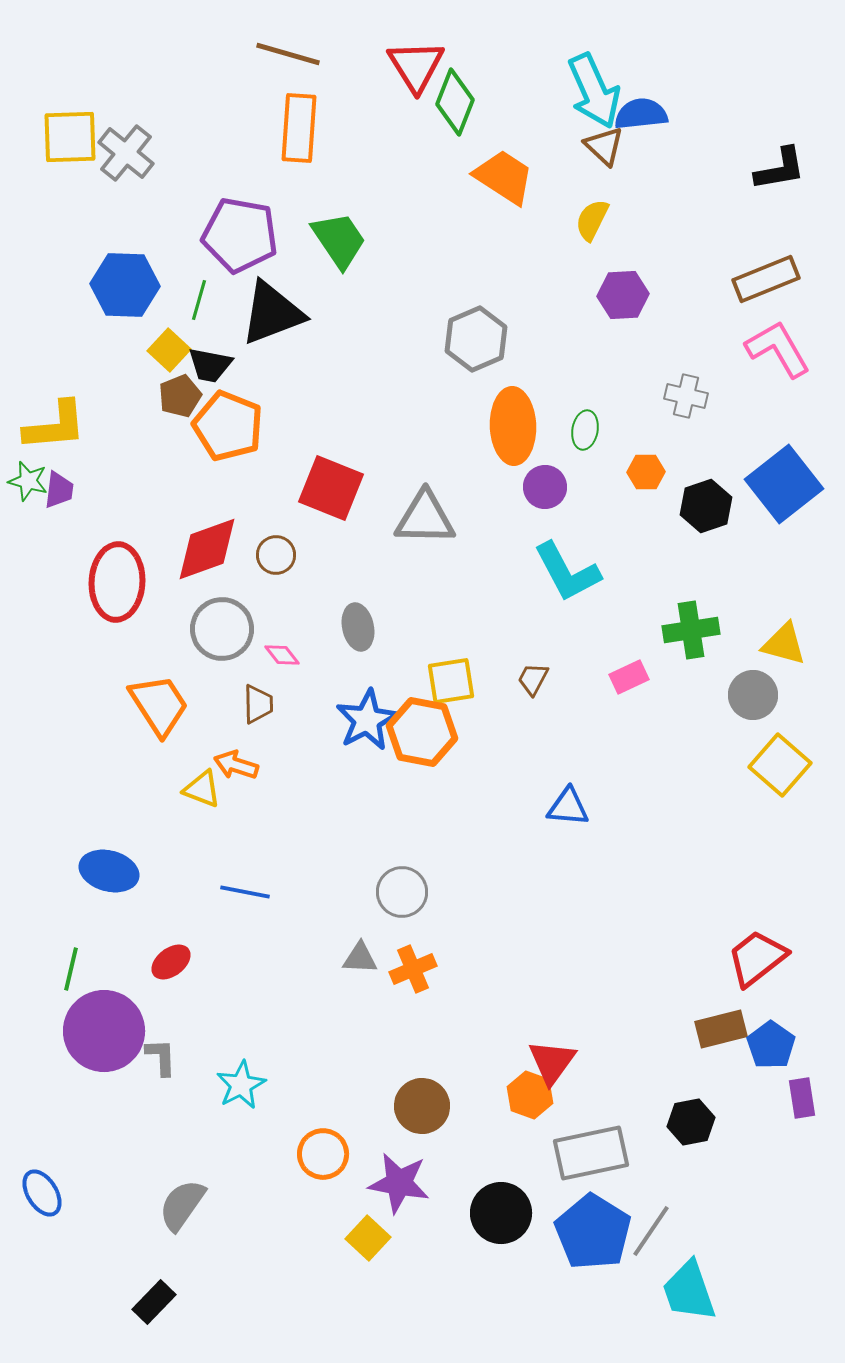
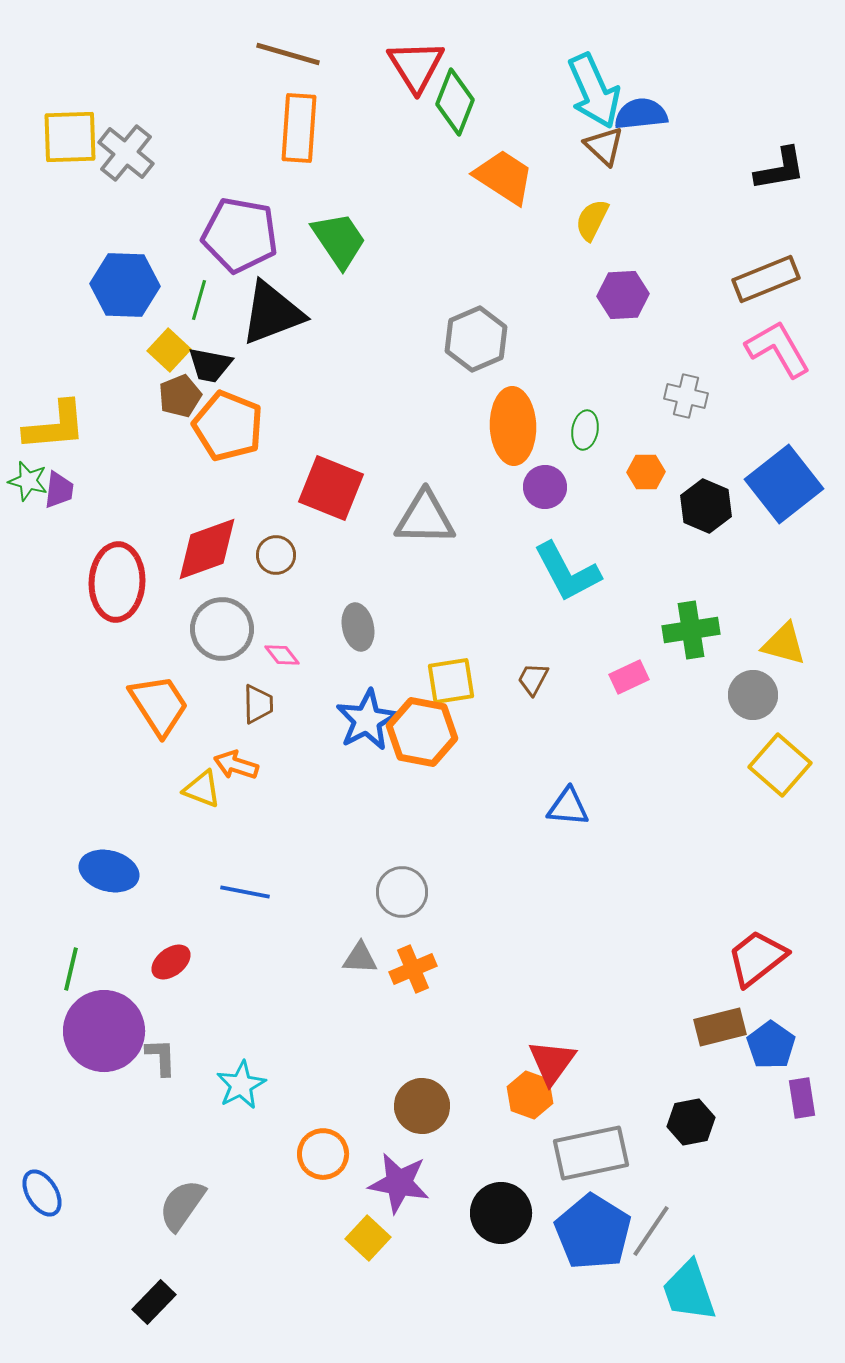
black hexagon at (706, 506): rotated 18 degrees counterclockwise
brown rectangle at (721, 1029): moved 1 px left, 2 px up
